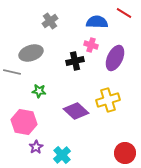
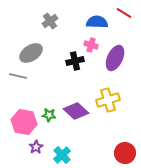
gray ellipse: rotated 15 degrees counterclockwise
gray line: moved 6 px right, 4 px down
green star: moved 10 px right, 24 px down
